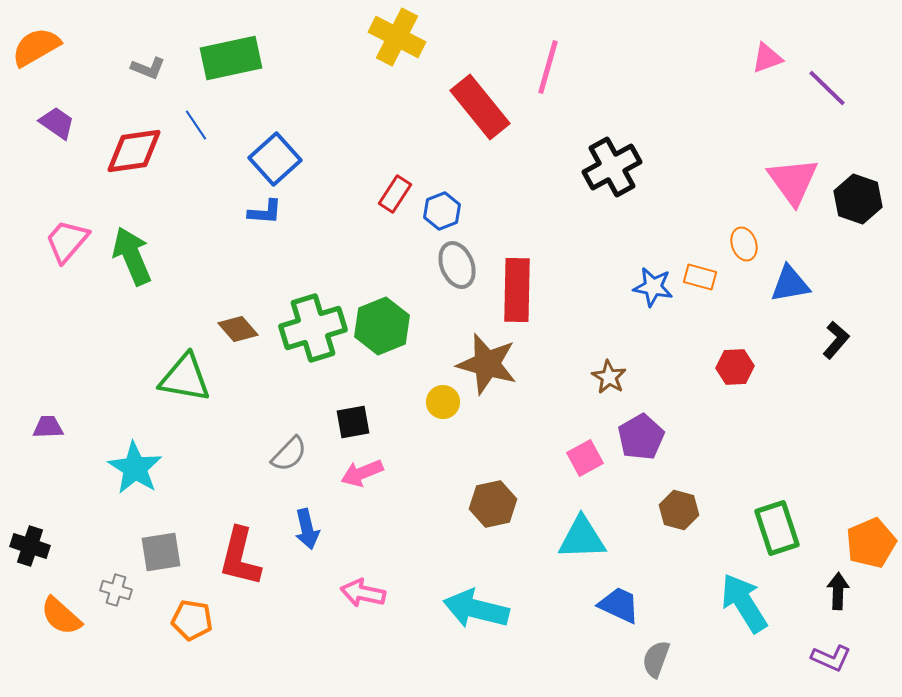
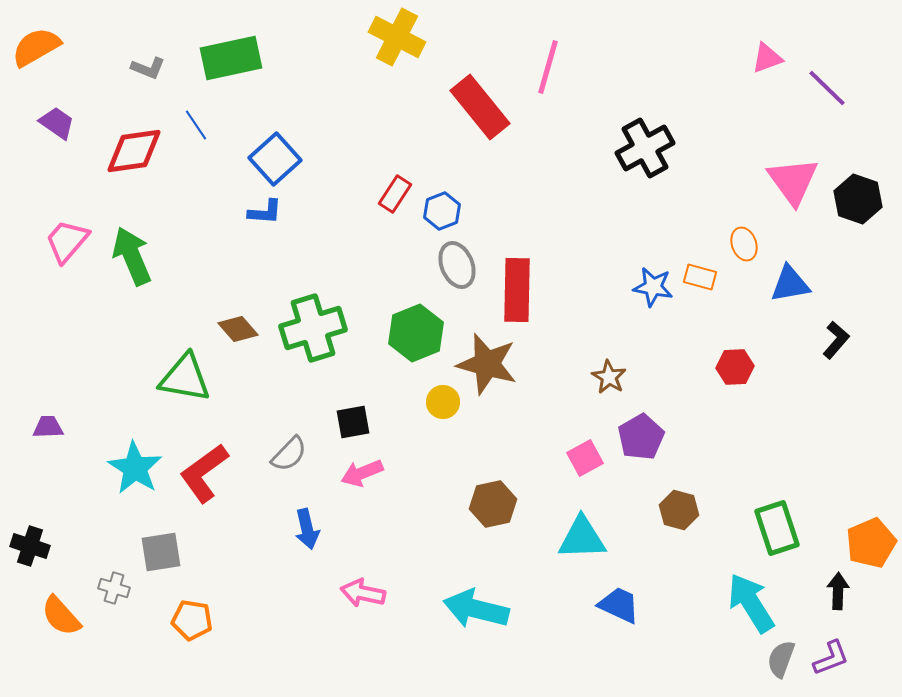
black cross at (612, 167): moved 33 px right, 19 px up
green hexagon at (382, 326): moved 34 px right, 7 px down
red L-shape at (240, 557): moved 36 px left, 84 px up; rotated 40 degrees clockwise
gray cross at (116, 590): moved 2 px left, 2 px up
cyan arrow at (744, 603): moved 7 px right
orange semicircle at (61, 616): rotated 6 degrees clockwise
purple L-shape at (831, 658): rotated 45 degrees counterclockwise
gray semicircle at (656, 659): moved 125 px right
